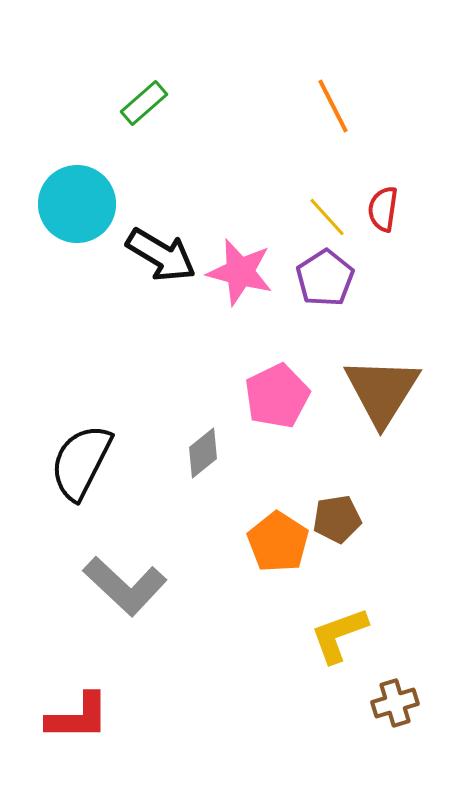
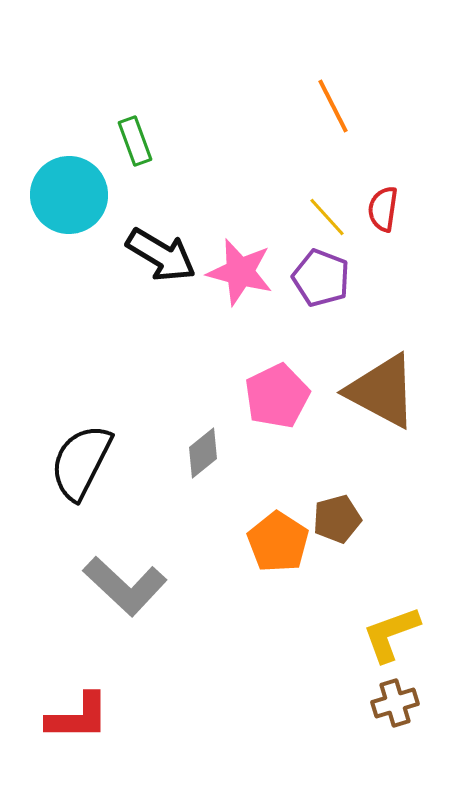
green rectangle: moved 9 px left, 38 px down; rotated 69 degrees counterclockwise
cyan circle: moved 8 px left, 9 px up
purple pentagon: moved 4 px left; rotated 18 degrees counterclockwise
brown triangle: rotated 34 degrees counterclockwise
brown pentagon: rotated 6 degrees counterclockwise
yellow L-shape: moved 52 px right, 1 px up
